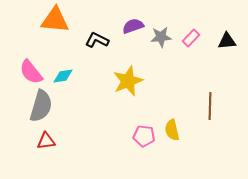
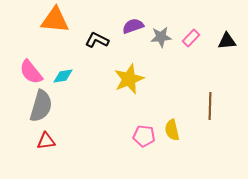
yellow star: moved 1 px right, 2 px up
